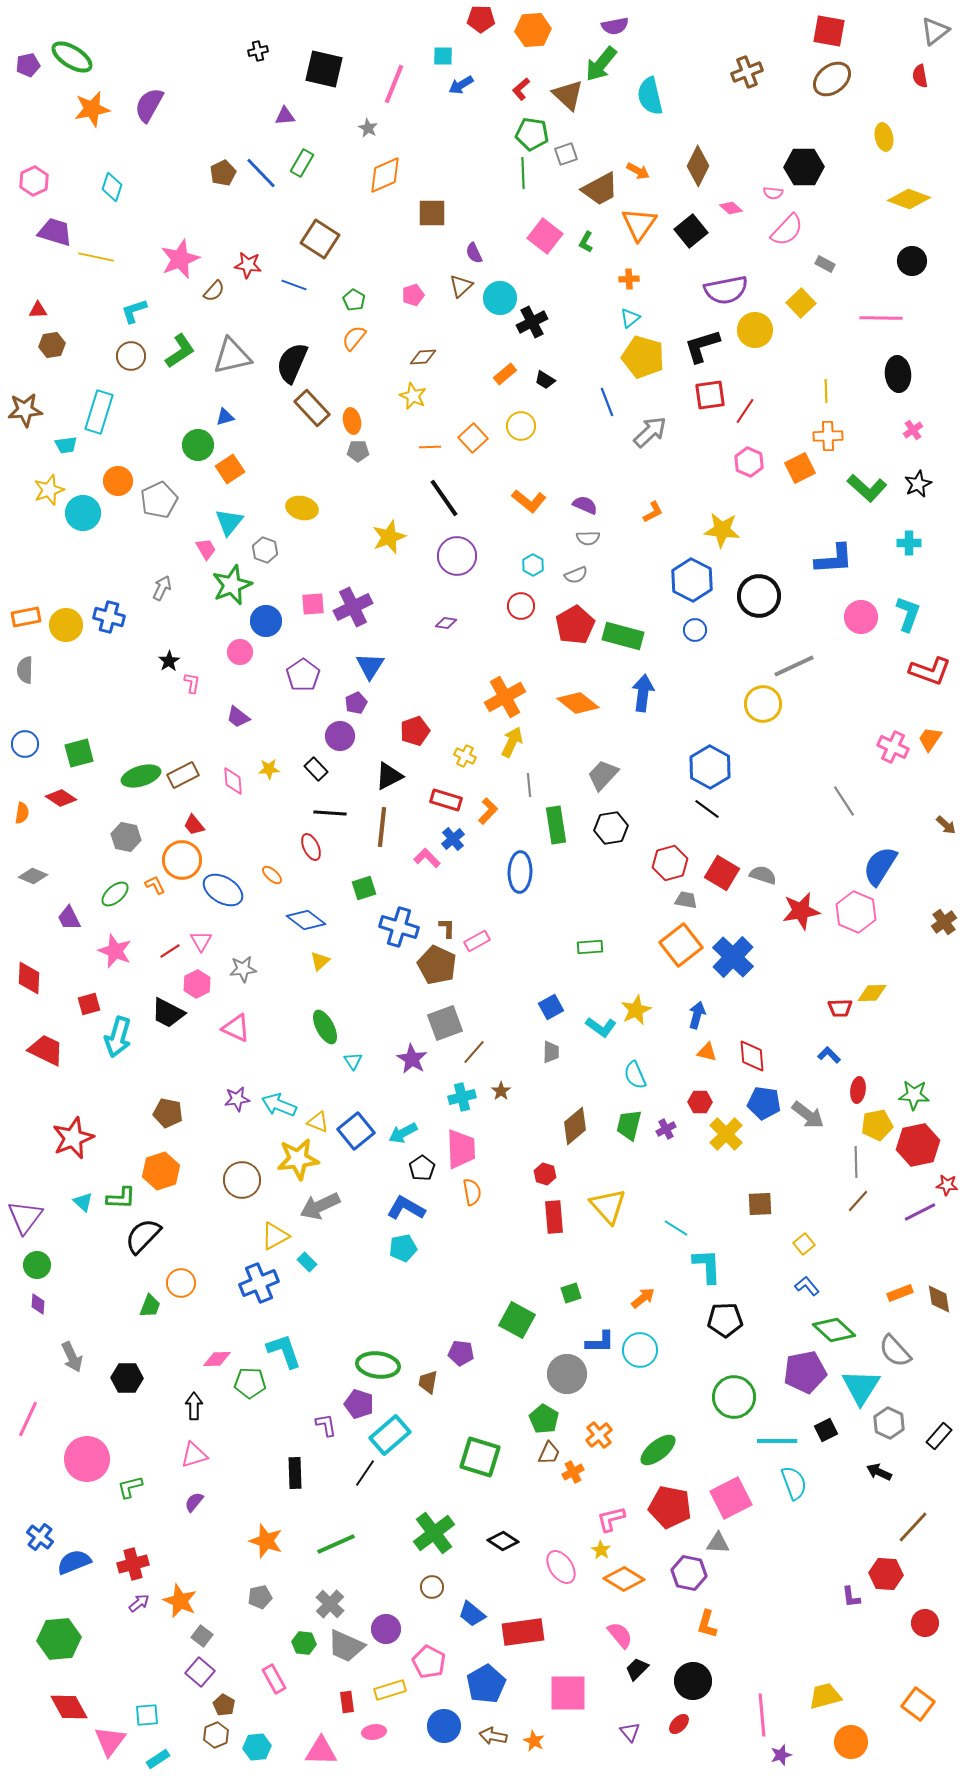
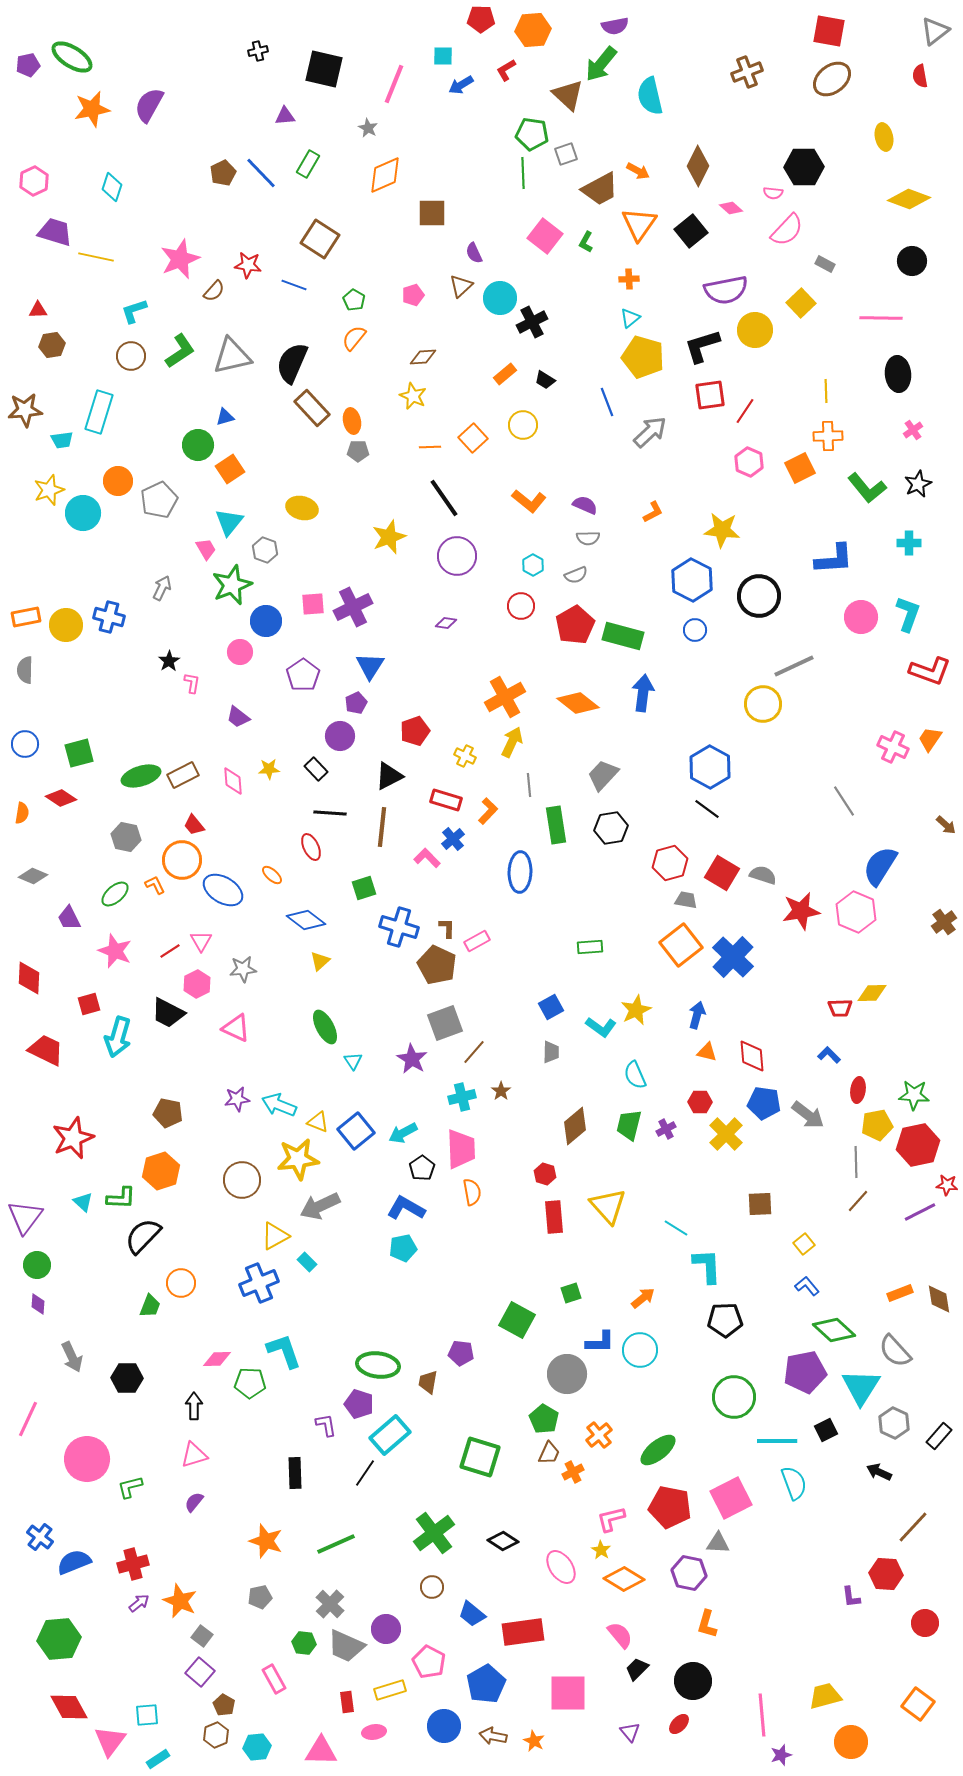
red L-shape at (521, 89): moved 15 px left, 19 px up; rotated 10 degrees clockwise
green rectangle at (302, 163): moved 6 px right, 1 px down
yellow circle at (521, 426): moved 2 px right, 1 px up
cyan trapezoid at (66, 445): moved 4 px left, 5 px up
green L-shape at (867, 488): rotated 9 degrees clockwise
gray hexagon at (889, 1423): moved 5 px right
